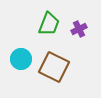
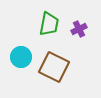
green trapezoid: rotated 10 degrees counterclockwise
cyan circle: moved 2 px up
